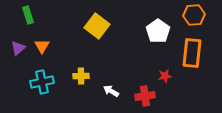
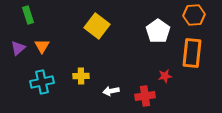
white arrow: rotated 42 degrees counterclockwise
